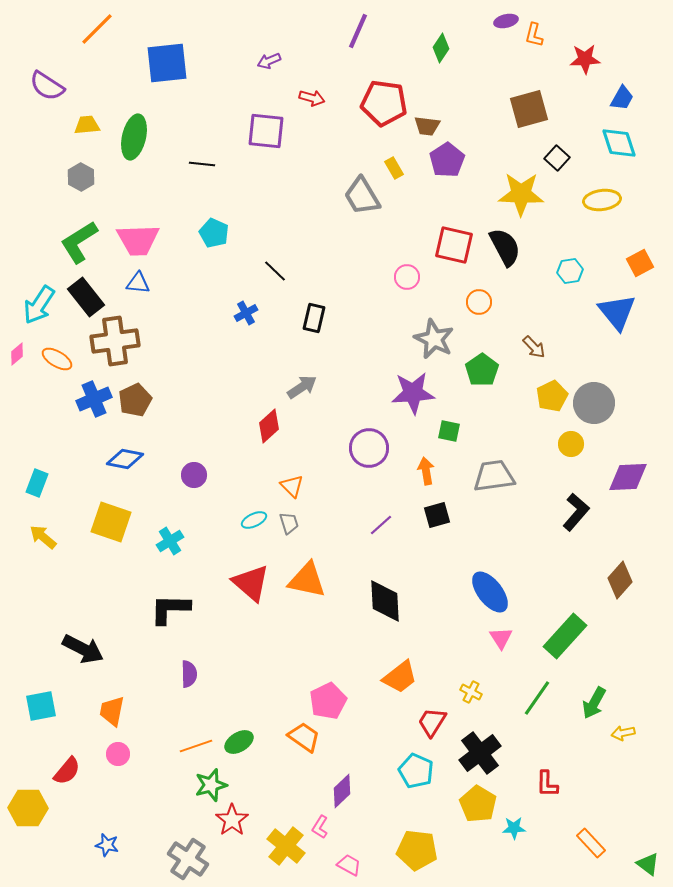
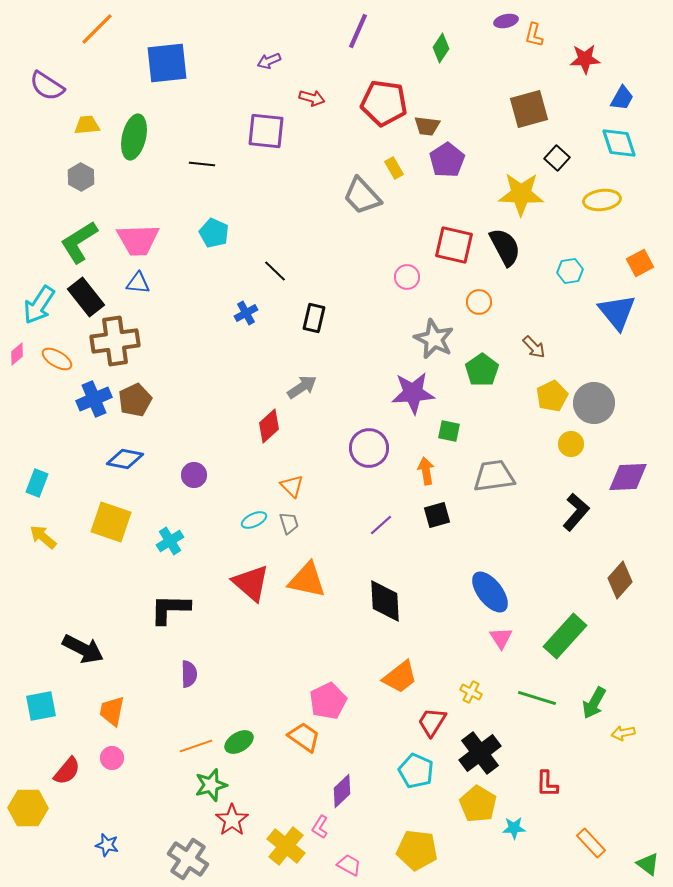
gray trapezoid at (362, 196): rotated 12 degrees counterclockwise
green line at (537, 698): rotated 72 degrees clockwise
pink circle at (118, 754): moved 6 px left, 4 px down
